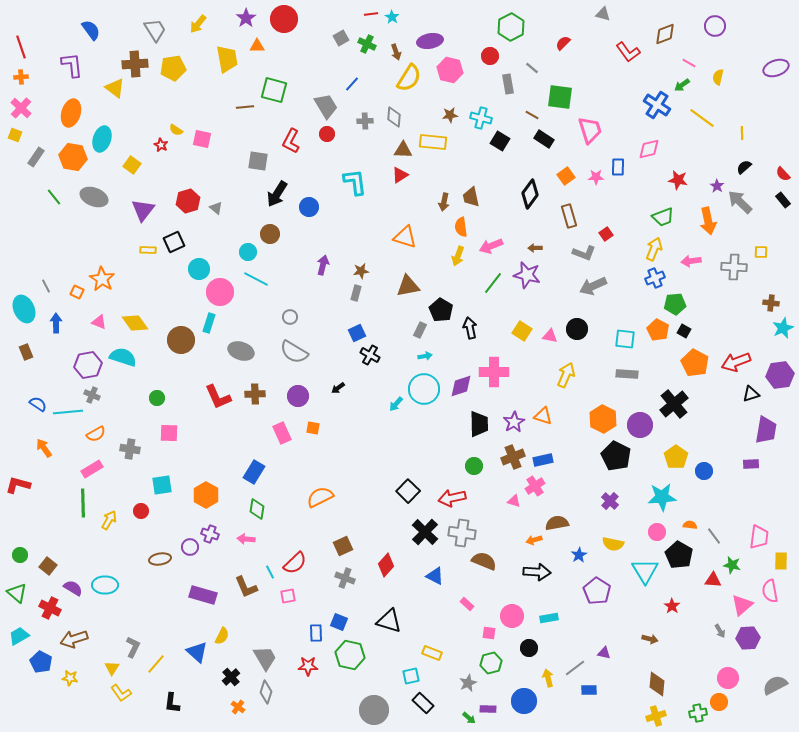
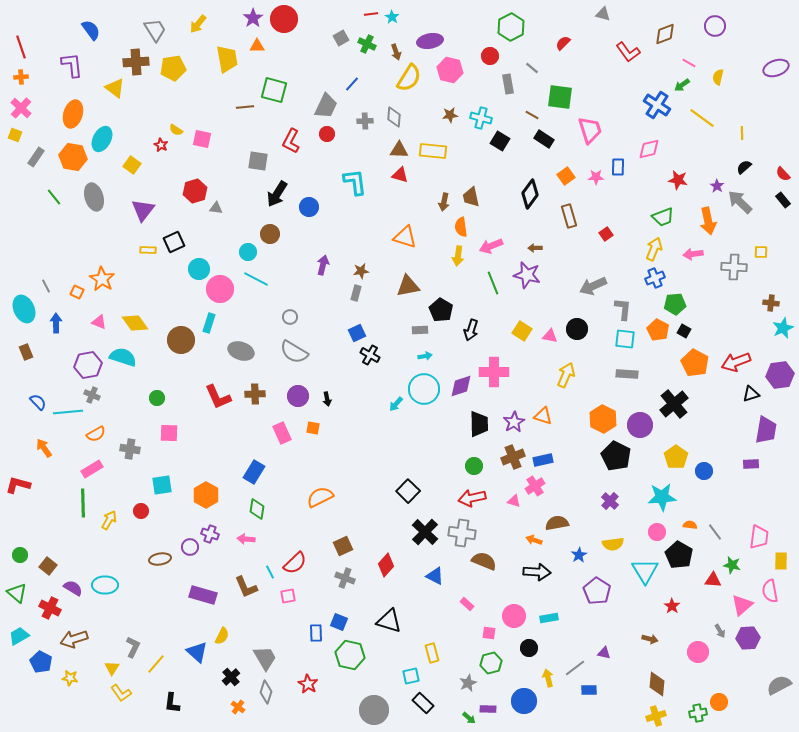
purple star at (246, 18): moved 7 px right
brown cross at (135, 64): moved 1 px right, 2 px up
gray trapezoid at (326, 106): rotated 56 degrees clockwise
orange ellipse at (71, 113): moved 2 px right, 1 px down
cyan ellipse at (102, 139): rotated 10 degrees clockwise
yellow rectangle at (433, 142): moved 9 px down
brown triangle at (403, 150): moved 4 px left
red triangle at (400, 175): rotated 48 degrees clockwise
gray ellipse at (94, 197): rotated 52 degrees clockwise
red hexagon at (188, 201): moved 7 px right, 10 px up
gray triangle at (216, 208): rotated 32 degrees counterclockwise
gray L-shape at (584, 253): moved 39 px right, 56 px down; rotated 105 degrees counterclockwise
yellow arrow at (458, 256): rotated 12 degrees counterclockwise
pink arrow at (691, 261): moved 2 px right, 7 px up
green line at (493, 283): rotated 60 degrees counterclockwise
pink circle at (220, 292): moved 3 px up
black arrow at (470, 328): moved 1 px right, 2 px down; rotated 150 degrees counterclockwise
gray rectangle at (420, 330): rotated 63 degrees clockwise
black arrow at (338, 388): moved 11 px left, 11 px down; rotated 64 degrees counterclockwise
blue semicircle at (38, 404): moved 2 px up; rotated 12 degrees clockwise
red arrow at (452, 498): moved 20 px right
gray line at (714, 536): moved 1 px right, 4 px up
orange arrow at (534, 540): rotated 35 degrees clockwise
yellow semicircle at (613, 544): rotated 20 degrees counterclockwise
pink circle at (512, 616): moved 2 px right
yellow rectangle at (432, 653): rotated 54 degrees clockwise
red star at (308, 666): moved 18 px down; rotated 30 degrees clockwise
pink circle at (728, 678): moved 30 px left, 26 px up
gray semicircle at (775, 685): moved 4 px right
